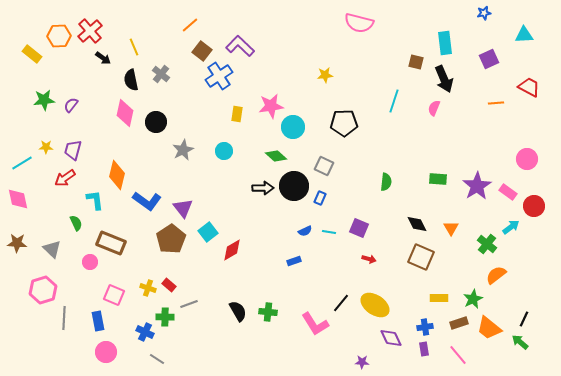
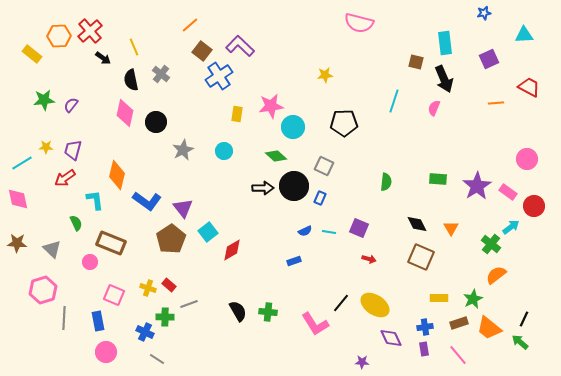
green cross at (487, 244): moved 4 px right
